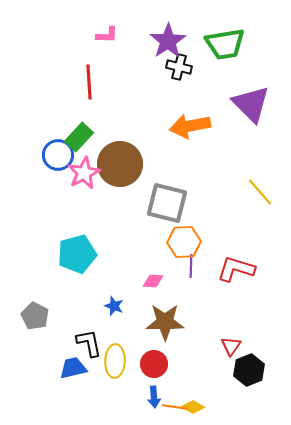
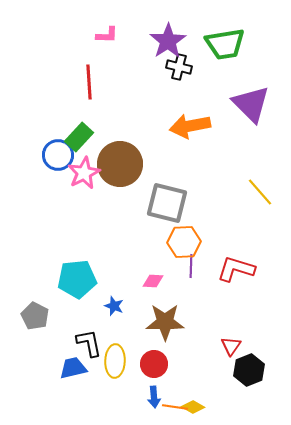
cyan pentagon: moved 25 px down; rotated 9 degrees clockwise
